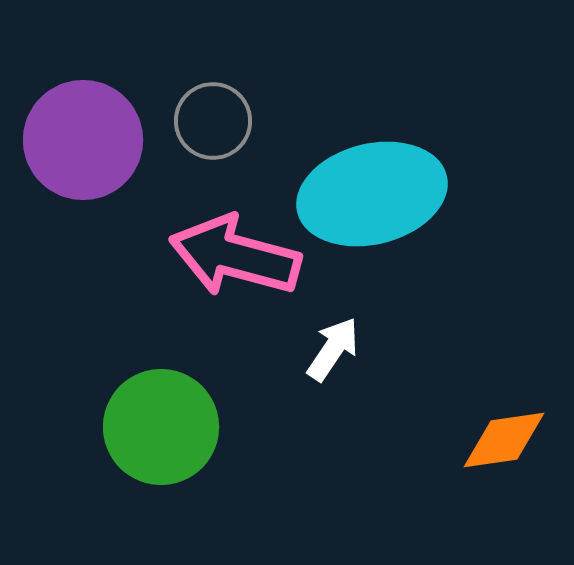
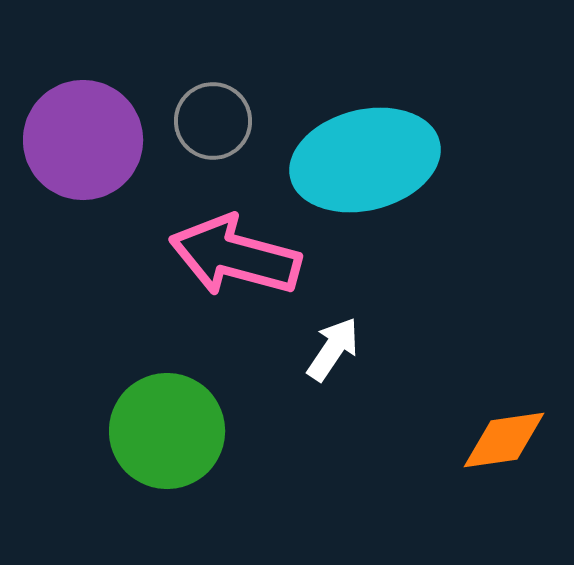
cyan ellipse: moved 7 px left, 34 px up
green circle: moved 6 px right, 4 px down
